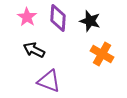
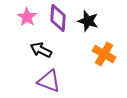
black star: moved 2 px left
black arrow: moved 7 px right
orange cross: moved 2 px right
